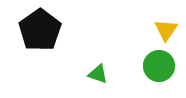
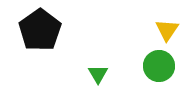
yellow triangle: moved 1 px right
green triangle: rotated 40 degrees clockwise
